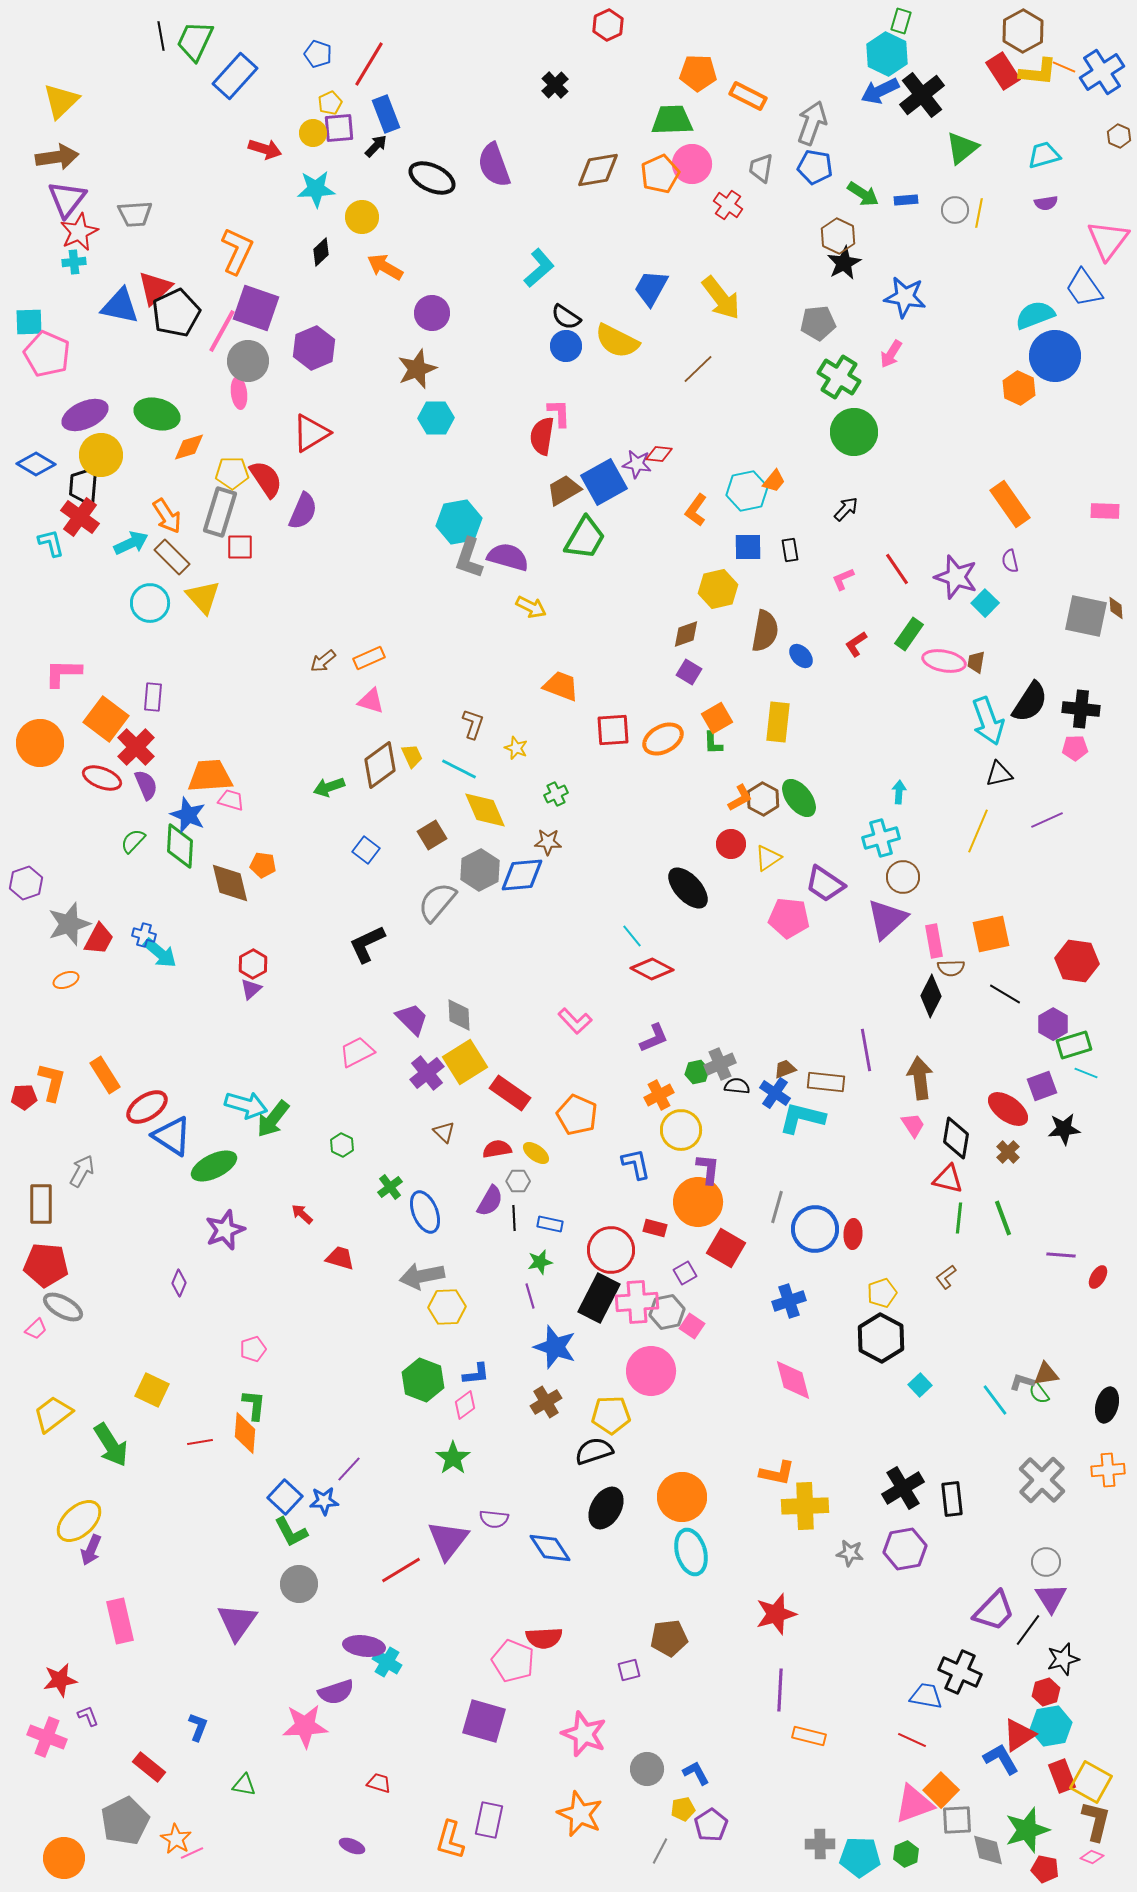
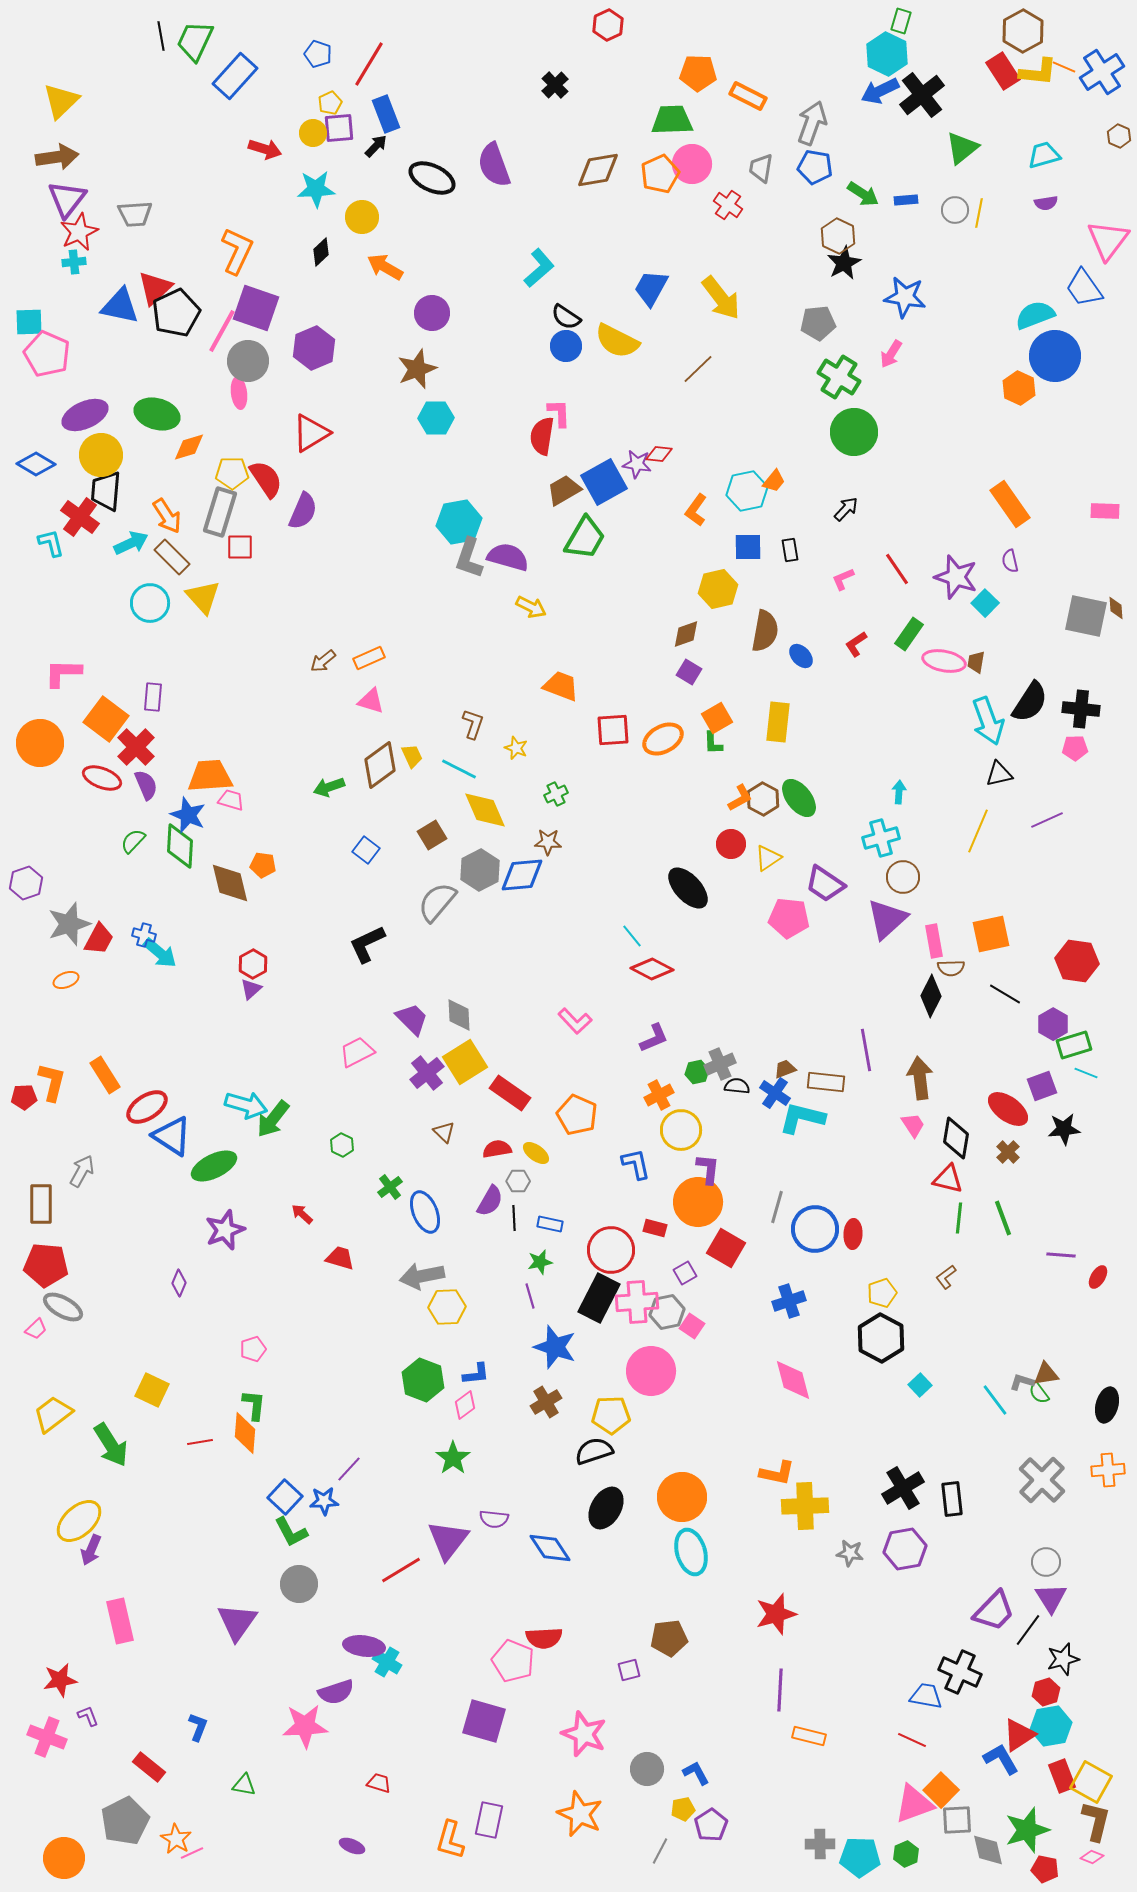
black trapezoid at (84, 486): moved 22 px right, 5 px down
